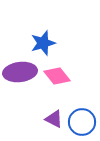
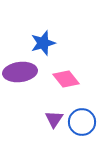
pink diamond: moved 9 px right, 3 px down
purple triangle: rotated 36 degrees clockwise
